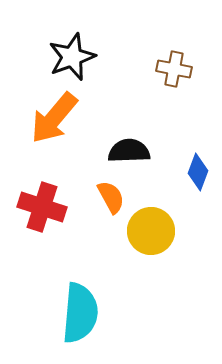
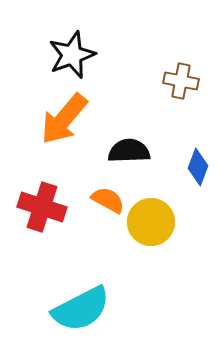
black star: moved 2 px up
brown cross: moved 7 px right, 12 px down
orange arrow: moved 10 px right, 1 px down
blue diamond: moved 5 px up
orange semicircle: moved 3 px left, 3 px down; rotated 32 degrees counterclockwise
yellow circle: moved 9 px up
cyan semicircle: moved 1 px right, 4 px up; rotated 58 degrees clockwise
